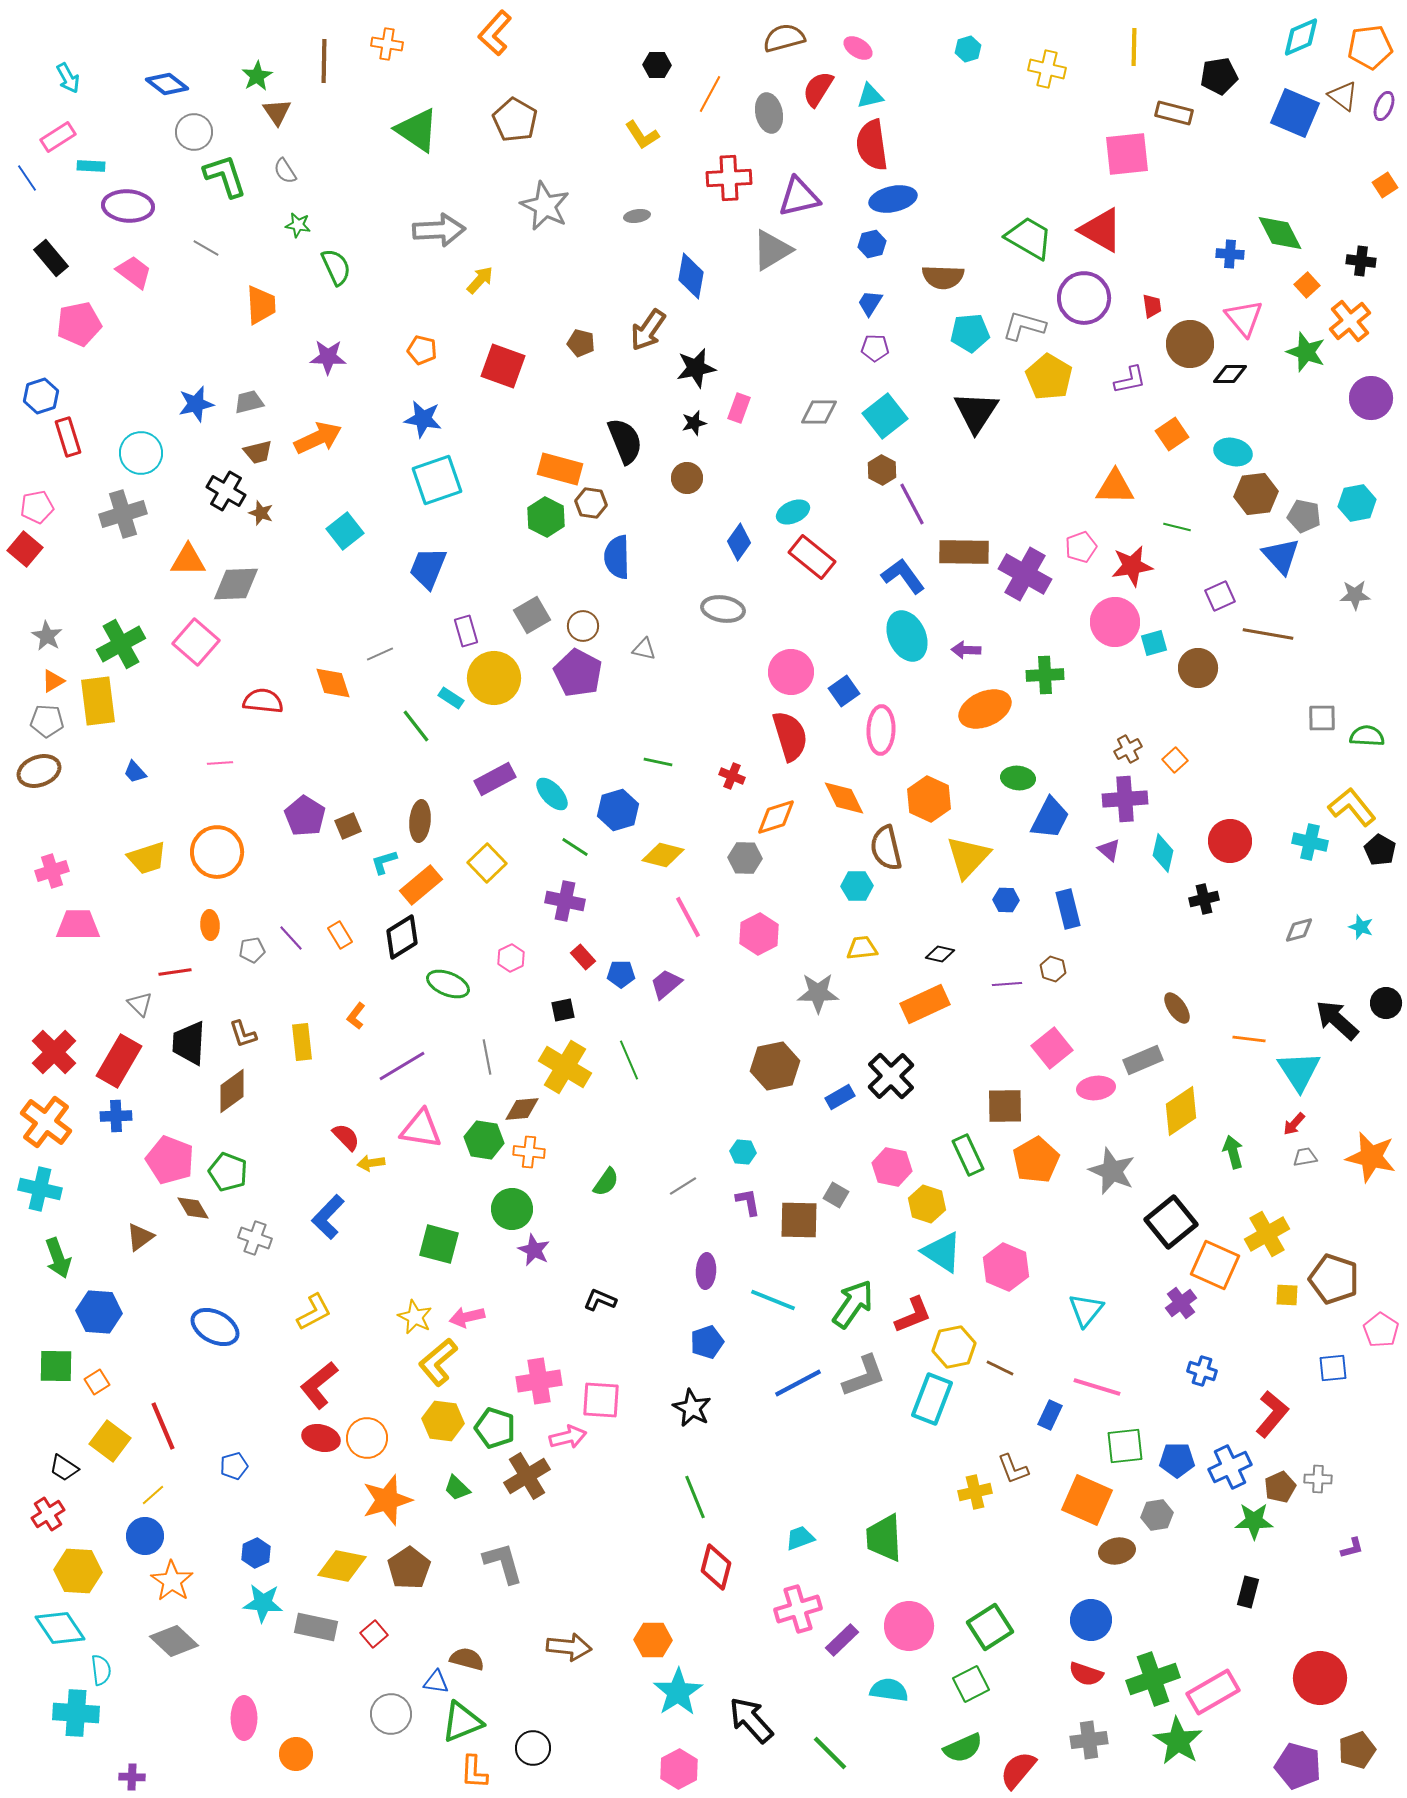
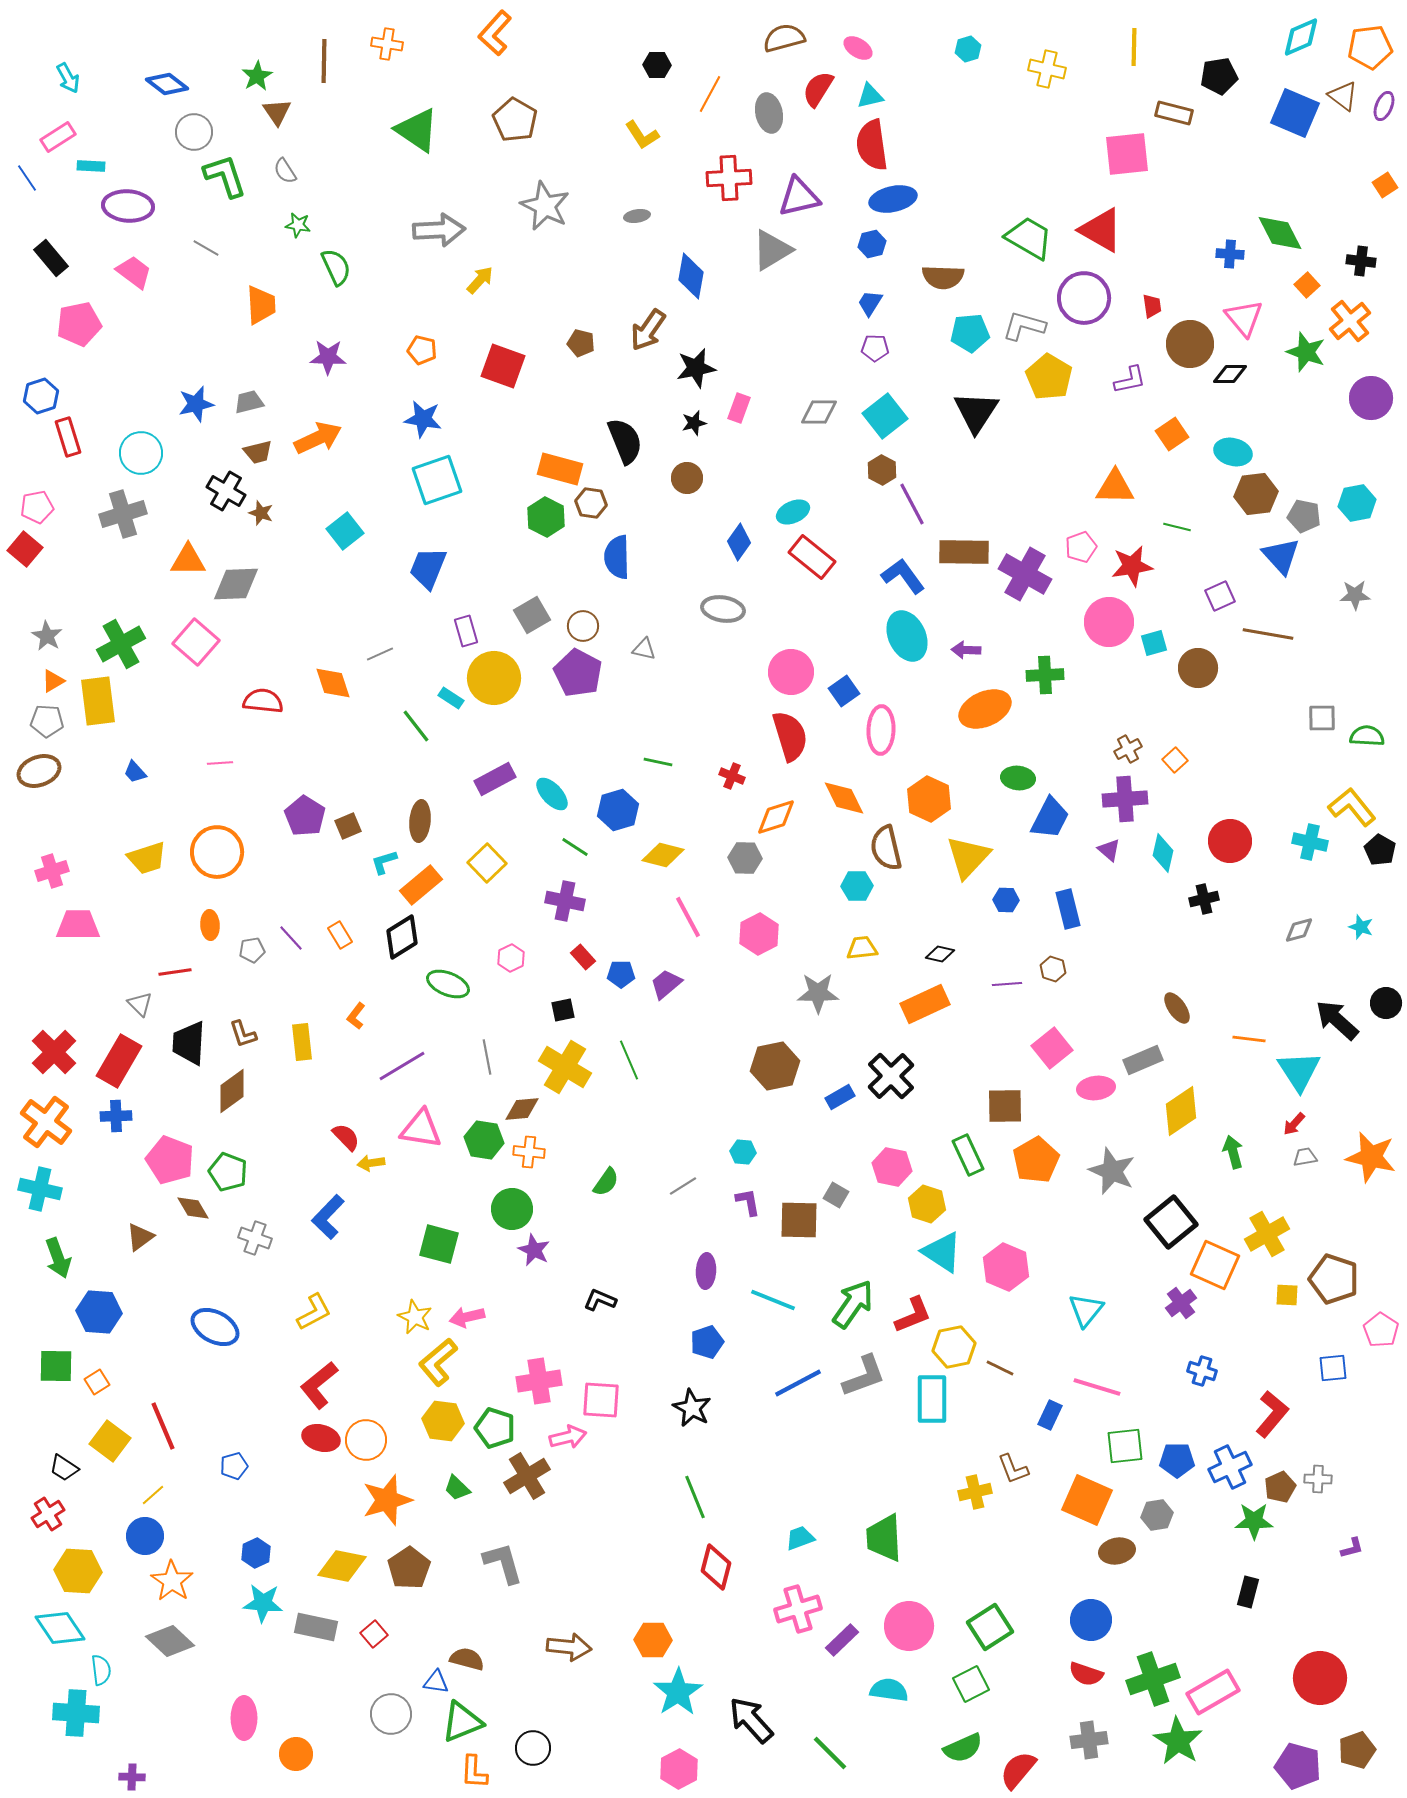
pink circle at (1115, 622): moved 6 px left
cyan rectangle at (932, 1399): rotated 21 degrees counterclockwise
orange circle at (367, 1438): moved 1 px left, 2 px down
gray diamond at (174, 1641): moved 4 px left
